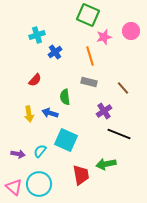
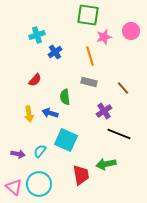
green square: rotated 15 degrees counterclockwise
